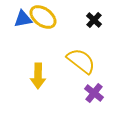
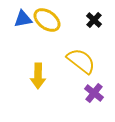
yellow ellipse: moved 4 px right, 3 px down
